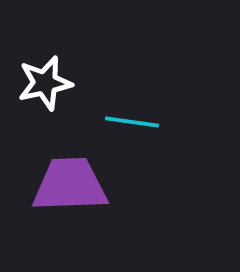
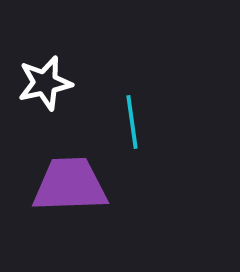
cyan line: rotated 74 degrees clockwise
